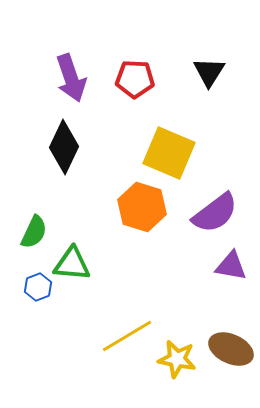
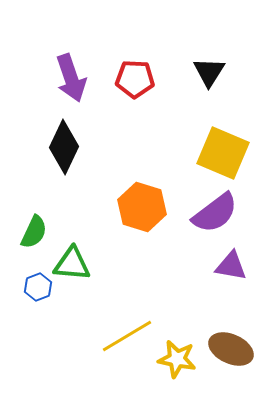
yellow square: moved 54 px right
